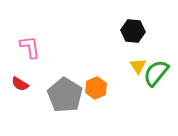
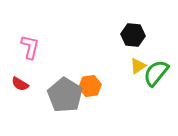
black hexagon: moved 4 px down
pink L-shape: rotated 20 degrees clockwise
yellow triangle: rotated 30 degrees clockwise
orange hexagon: moved 6 px left, 2 px up; rotated 15 degrees clockwise
